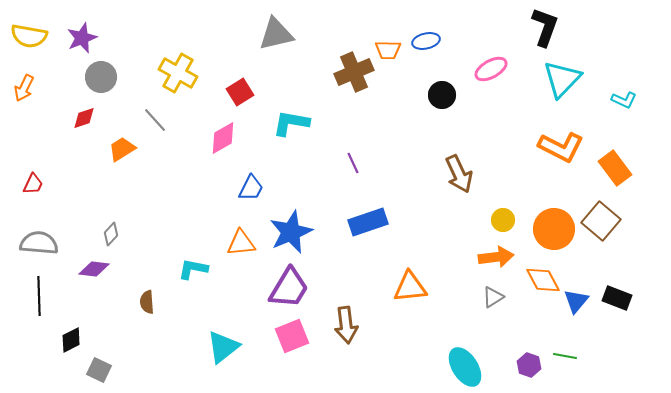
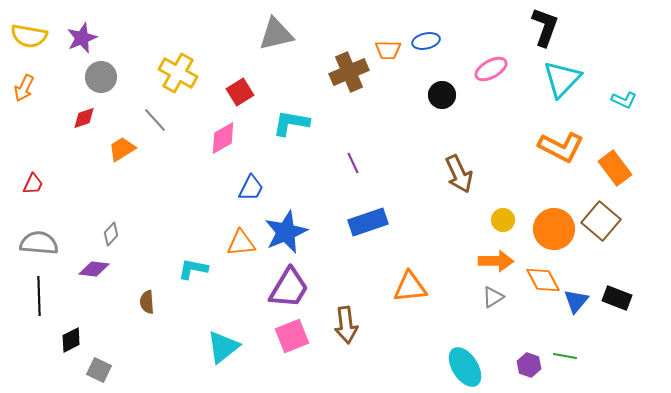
brown cross at (354, 72): moved 5 px left
blue star at (291, 232): moved 5 px left
orange arrow at (496, 257): moved 4 px down; rotated 8 degrees clockwise
